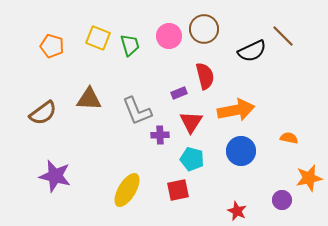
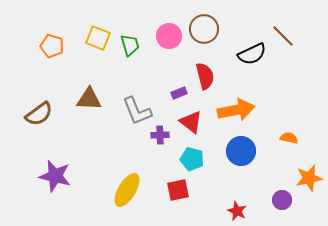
black semicircle: moved 3 px down
brown semicircle: moved 4 px left, 1 px down
red triangle: rotated 25 degrees counterclockwise
